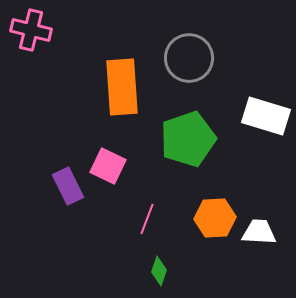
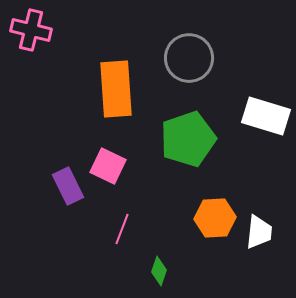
orange rectangle: moved 6 px left, 2 px down
pink line: moved 25 px left, 10 px down
white trapezoid: rotated 93 degrees clockwise
